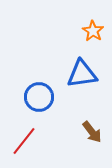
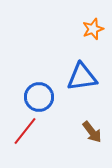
orange star: moved 2 px up; rotated 20 degrees clockwise
blue triangle: moved 3 px down
red line: moved 1 px right, 10 px up
